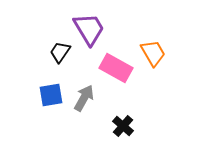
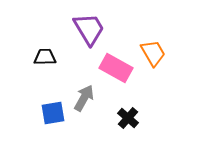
black trapezoid: moved 15 px left, 5 px down; rotated 55 degrees clockwise
blue square: moved 2 px right, 18 px down
black cross: moved 5 px right, 8 px up
